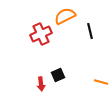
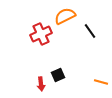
black line: rotated 21 degrees counterclockwise
